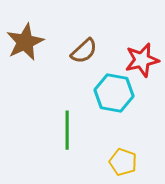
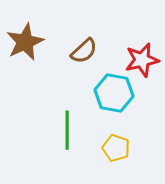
yellow pentagon: moved 7 px left, 14 px up
